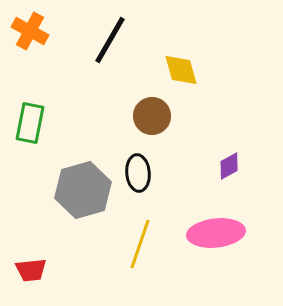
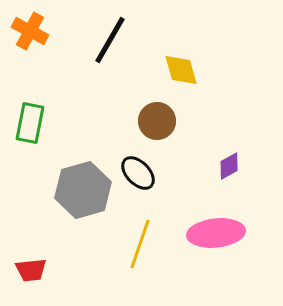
brown circle: moved 5 px right, 5 px down
black ellipse: rotated 39 degrees counterclockwise
